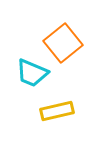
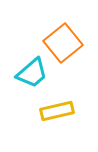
cyan trapezoid: rotated 64 degrees counterclockwise
